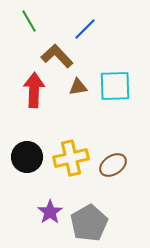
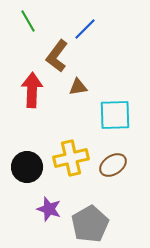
green line: moved 1 px left
brown L-shape: rotated 100 degrees counterclockwise
cyan square: moved 29 px down
red arrow: moved 2 px left
black circle: moved 10 px down
purple star: moved 1 px left, 3 px up; rotated 20 degrees counterclockwise
gray pentagon: moved 1 px right, 1 px down
